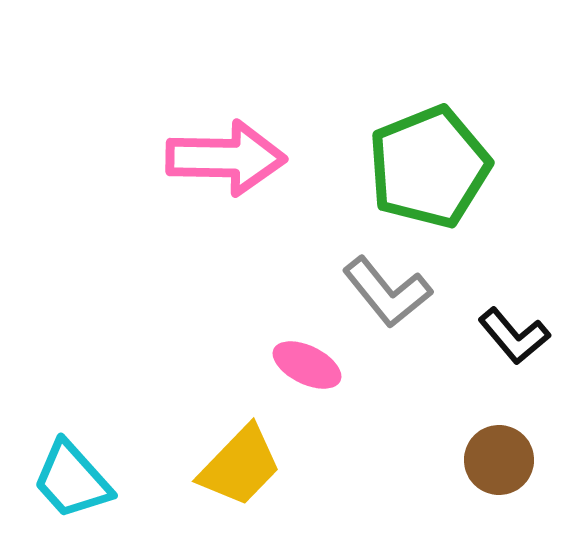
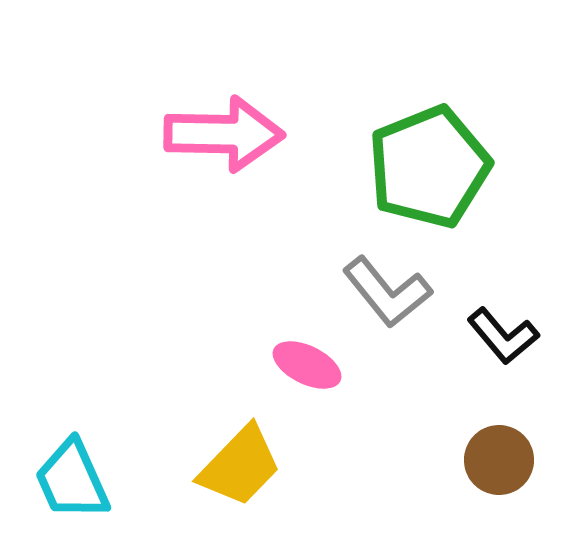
pink arrow: moved 2 px left, 24 px up
black L-shape: moved 11 px left
cyan trapezoid: rotated 18 degrees clockwise
